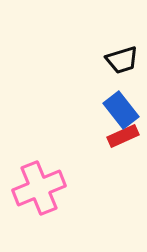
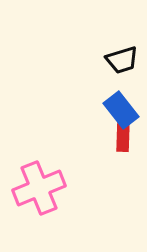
red rectangle: rotated 64 degrees counterclockwise
